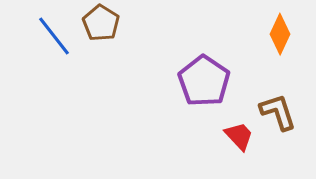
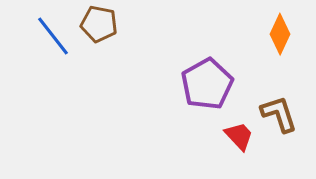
brown pentagon: moved 2 px left, 1 px down; rotated 21 degrees counterclockwise
blue line: moved 1 px left
purple pentagon: moved 3 px right, 3 px down; rotated 9 degrees clockwise
brown L-shape: moved 1 px right, 2 px down
